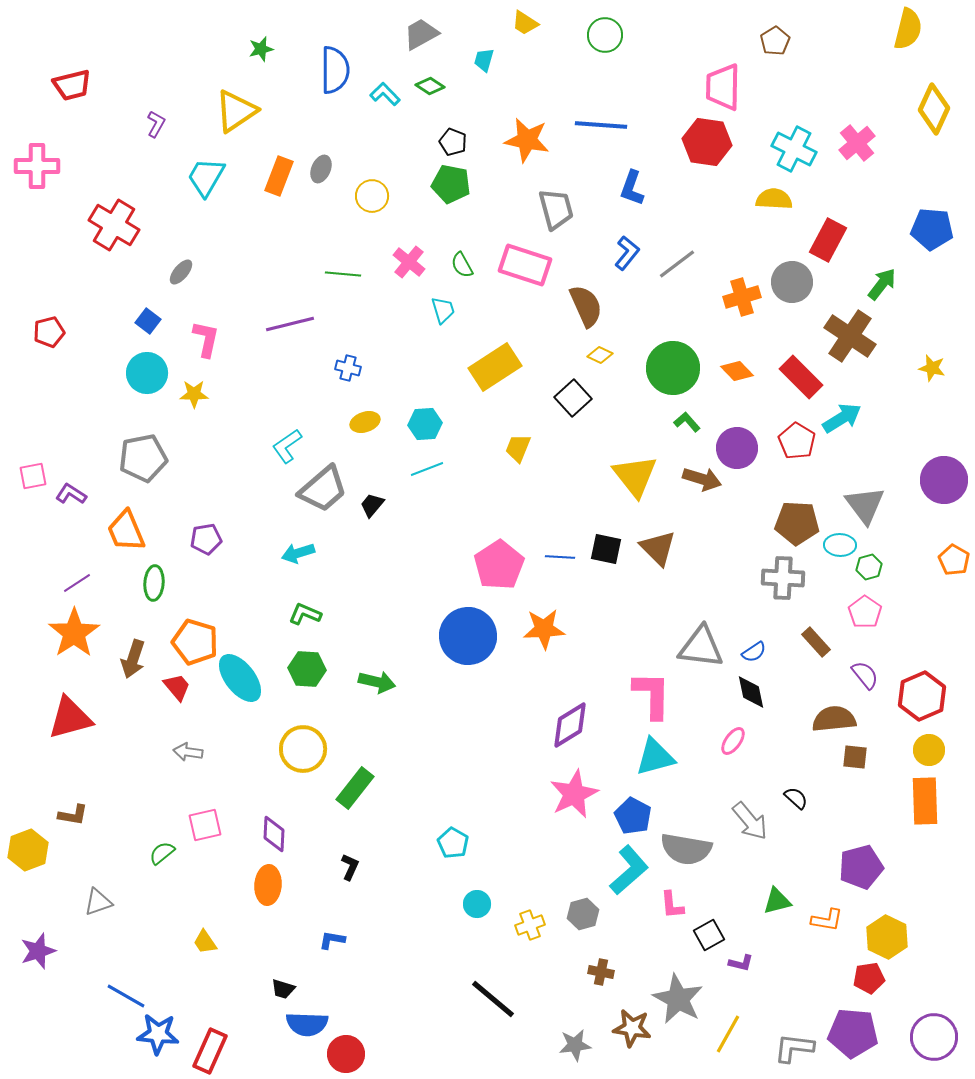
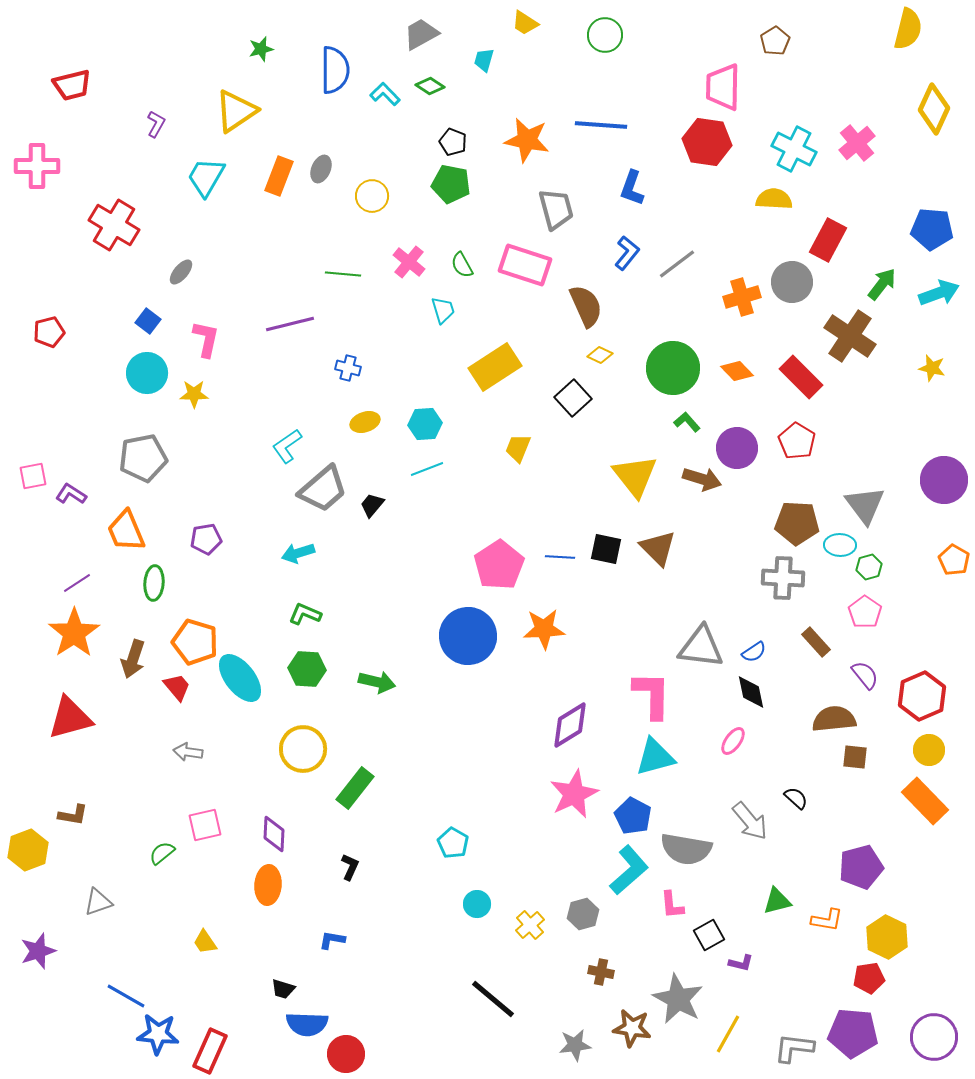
cyan arrow at (842, 418): moved 97 px right, 125 px up; rotated 12 degrees clockwise
orange rectangle at (925, 801): rotated 42 degrees counterclockwise
yellow cross at (530, 925): rotated 20 degrees counterclockwise
